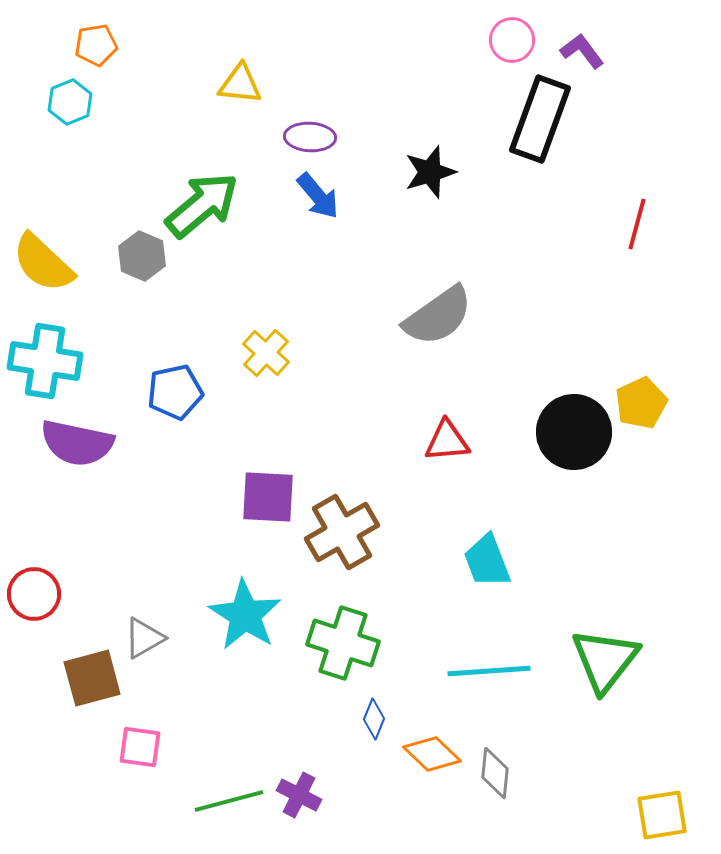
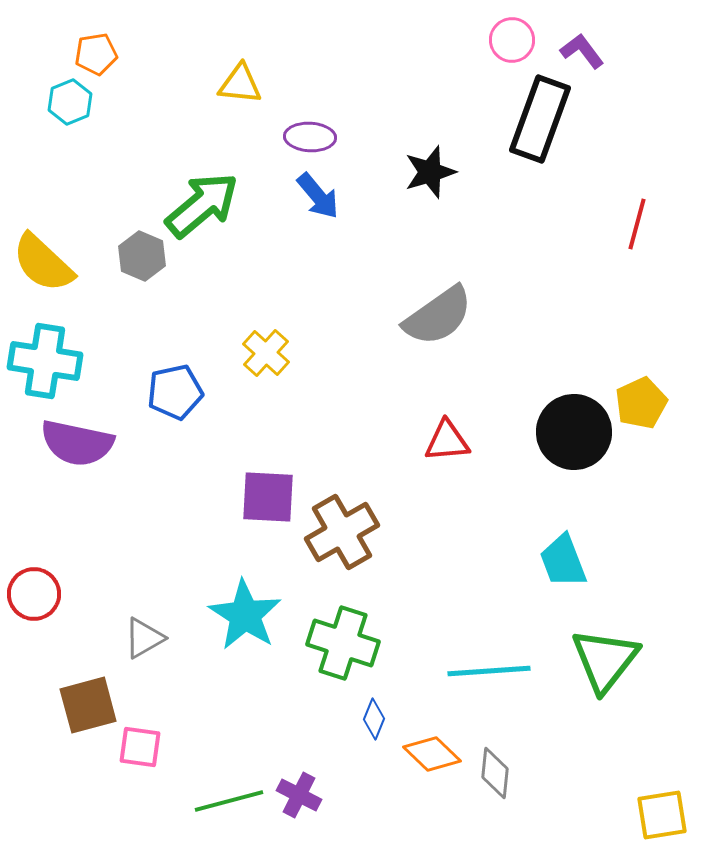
orange pentagon: moved 9 px down
cyan trapezoid: moved 76 px right
brown square: moved 4 px left, 27 px down
